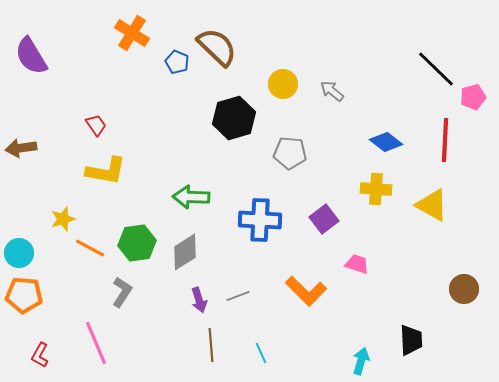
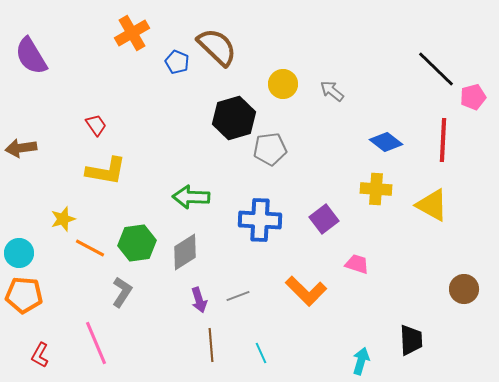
orange cross: rotated 28 degrees clockwise
red line: moved 2 px left
gray pentagon: moved 20 px left, 4 px up; rotated 12 degrees counterclockwise
